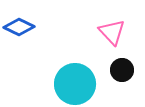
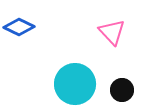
black circle: moved 20 px down
